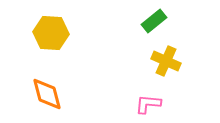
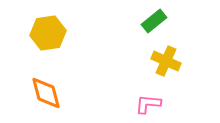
yellow hexagon: moved 3 px left; rotated 12 degrees counterclockwise
orange diamond: moved 1 px left, 1 px up
